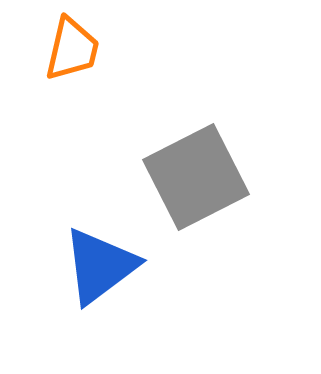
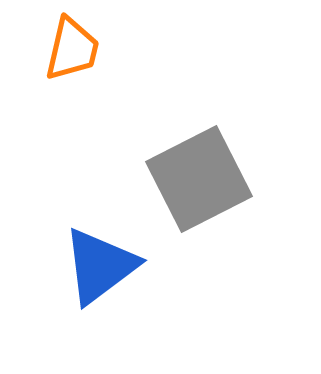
gray square: moved 3 px right, 2 px down
